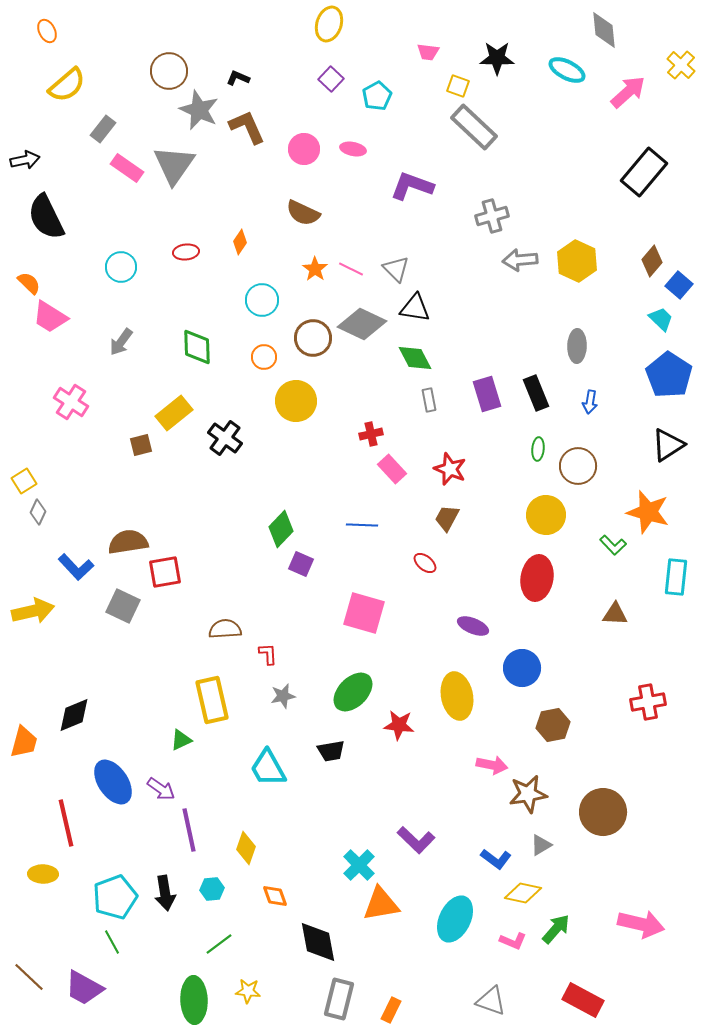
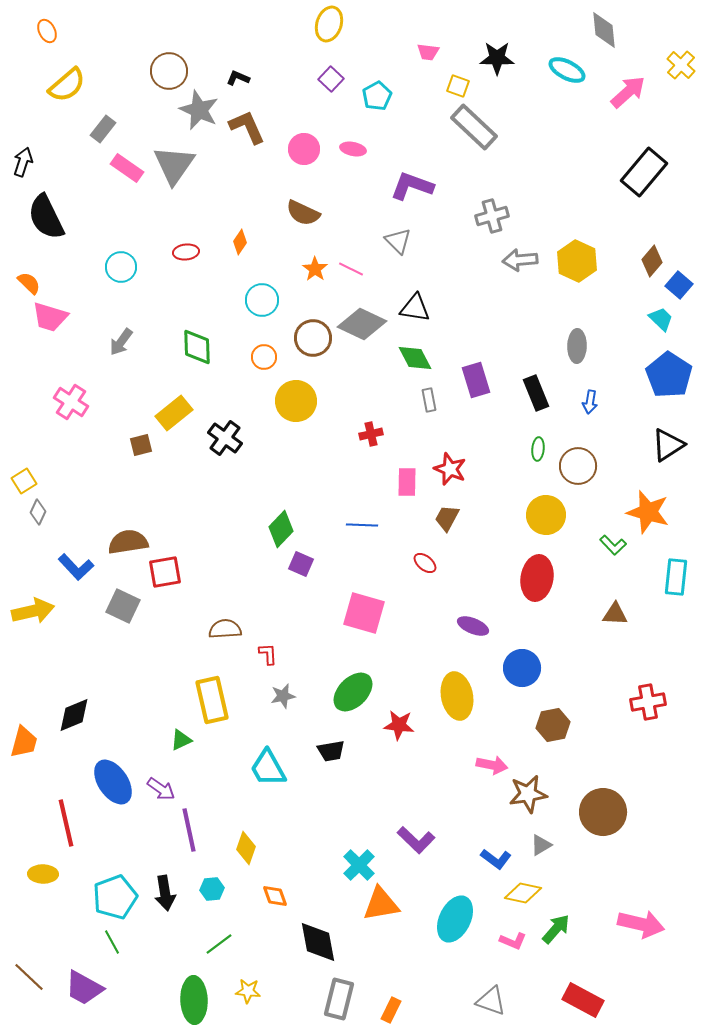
black arrow at (25, 160): moved 2 px left, 2 px down; rotated 60 degrees counterclockwise
gray triangle at (396, 269): moved 2 px right, 28 px up
pink trapezoid at (50, 317): rotated 15 degrees counterclockwise
purple rectangle at (487, 394): moved 11 px left, 14 px up
pink rectangle at (392, 469): moved 15 px right, 13 px down; rotated 44 degrees clockwise
